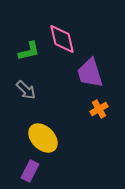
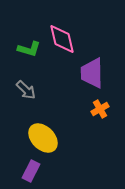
green L-shape: moved 2 px up; rotated 30 degrees clockwise
purple trapezoid: moved 2 px right; rotated 16 degrees clockwise
orange cross: moved 1 px right
purple rectangle: moved 1 px right
